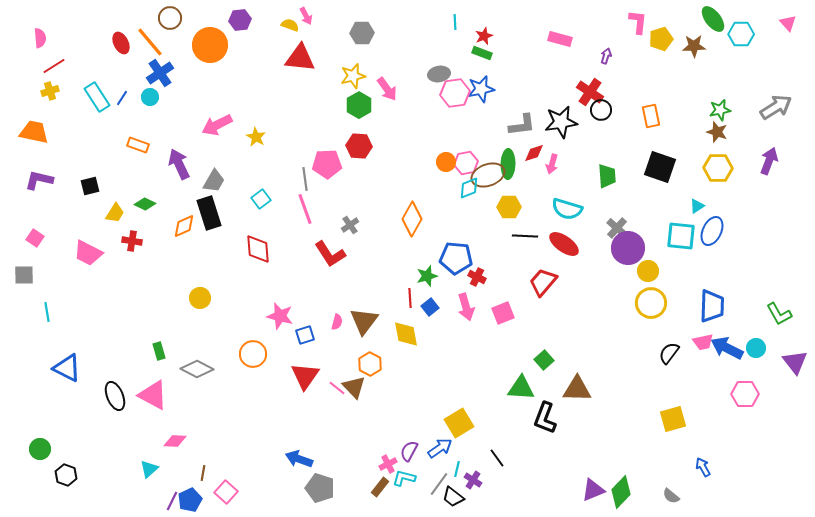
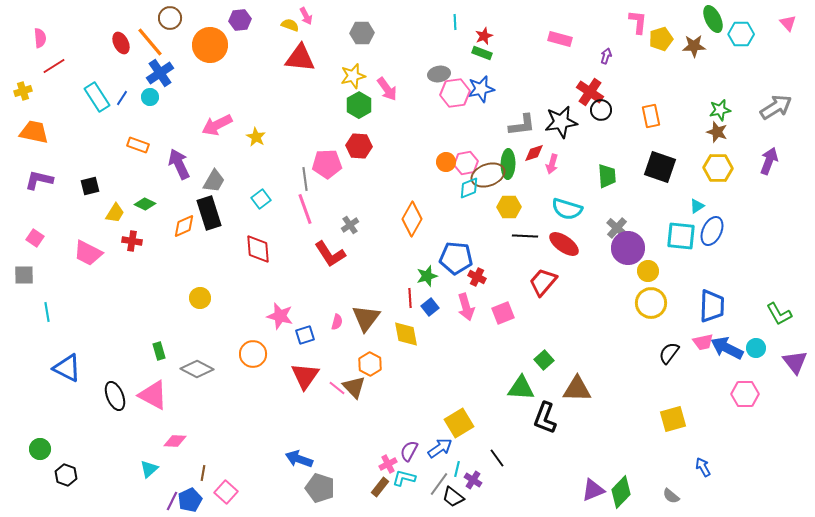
green ellipse at (713, 19): rotated 12 degrees clockwise
yellow cross at (50, 91): moved 27 px left
brown triangle at (364, 321): moved 2 px right, 3 px up
